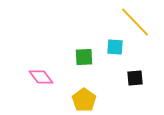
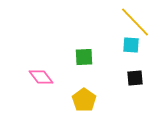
cyan square: moved 16 px right, 2 px up
